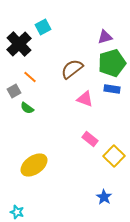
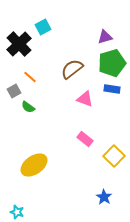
green semicircle: moved 1 px right, 1 px up
pink rectangle: moved 5 px left
